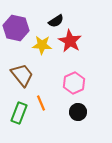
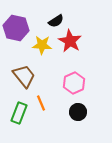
brown trapezoid: moved 2 px right, 1 px down
